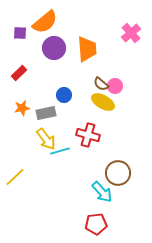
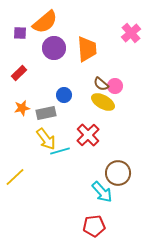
red cross: rotated 30 degrees clockwise
red pentagon: moved 2 px left, 2 px down
